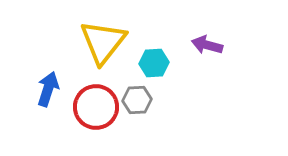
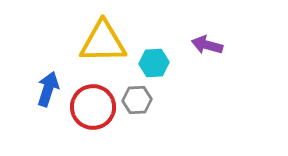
yellow triangle: rotated 51 degrees clockwise
red circle: moved 3 px left
